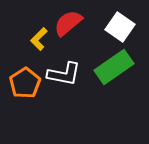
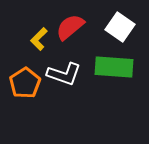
red semicircle: moved 2 px right, 4 px down
green rectangle: rotated 39 degrees clockwise
white L-shape: rotated 8 degrees clockwise
